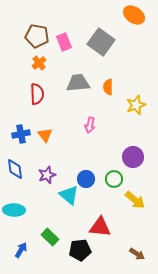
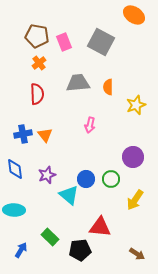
gray square: rotated 8 degrees counterclockwise
blue cross: moved 2 px right
green circle: moved 3 px left
yellow arrow: rotated 85 degrees clockwise
